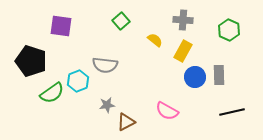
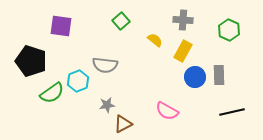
brown triangle: moved 3 px left, 2 px down
